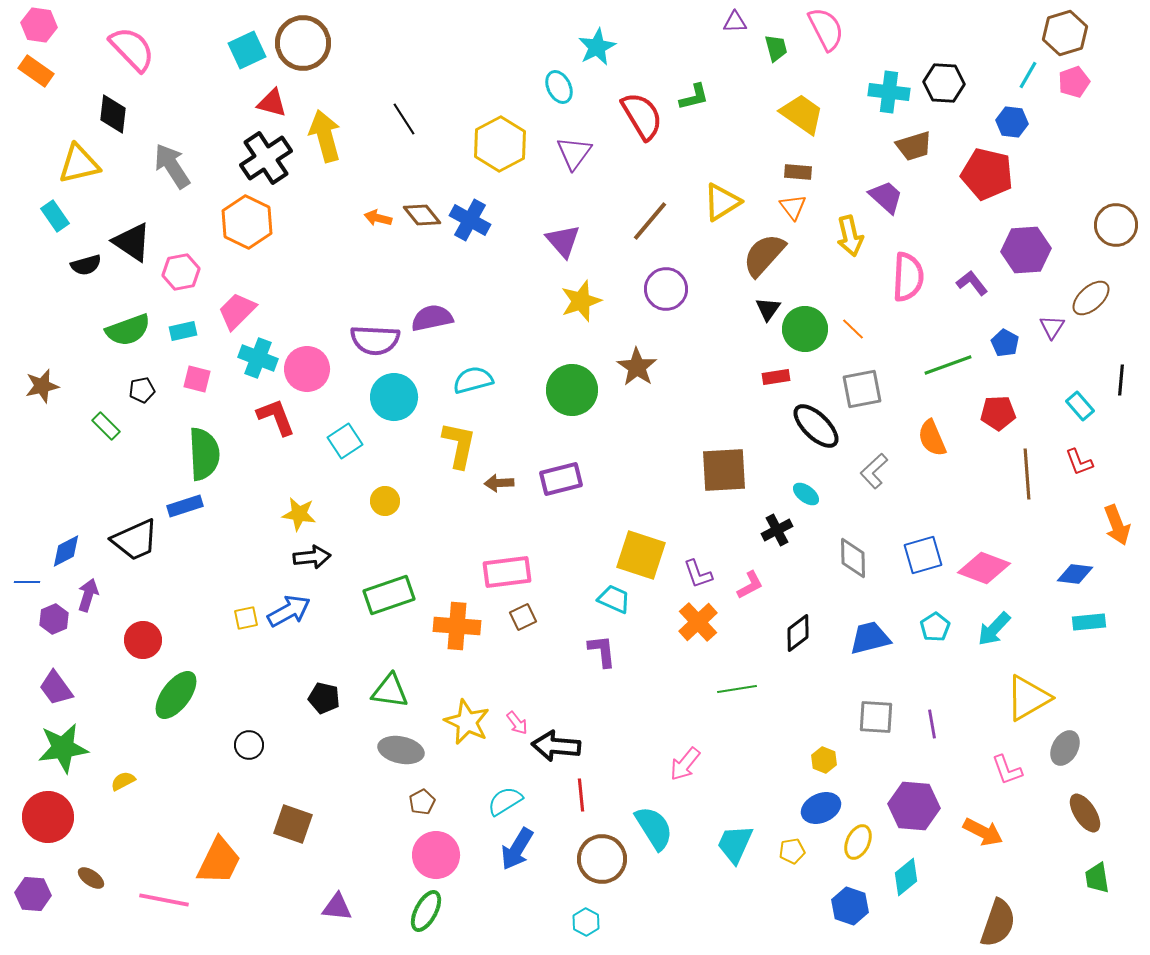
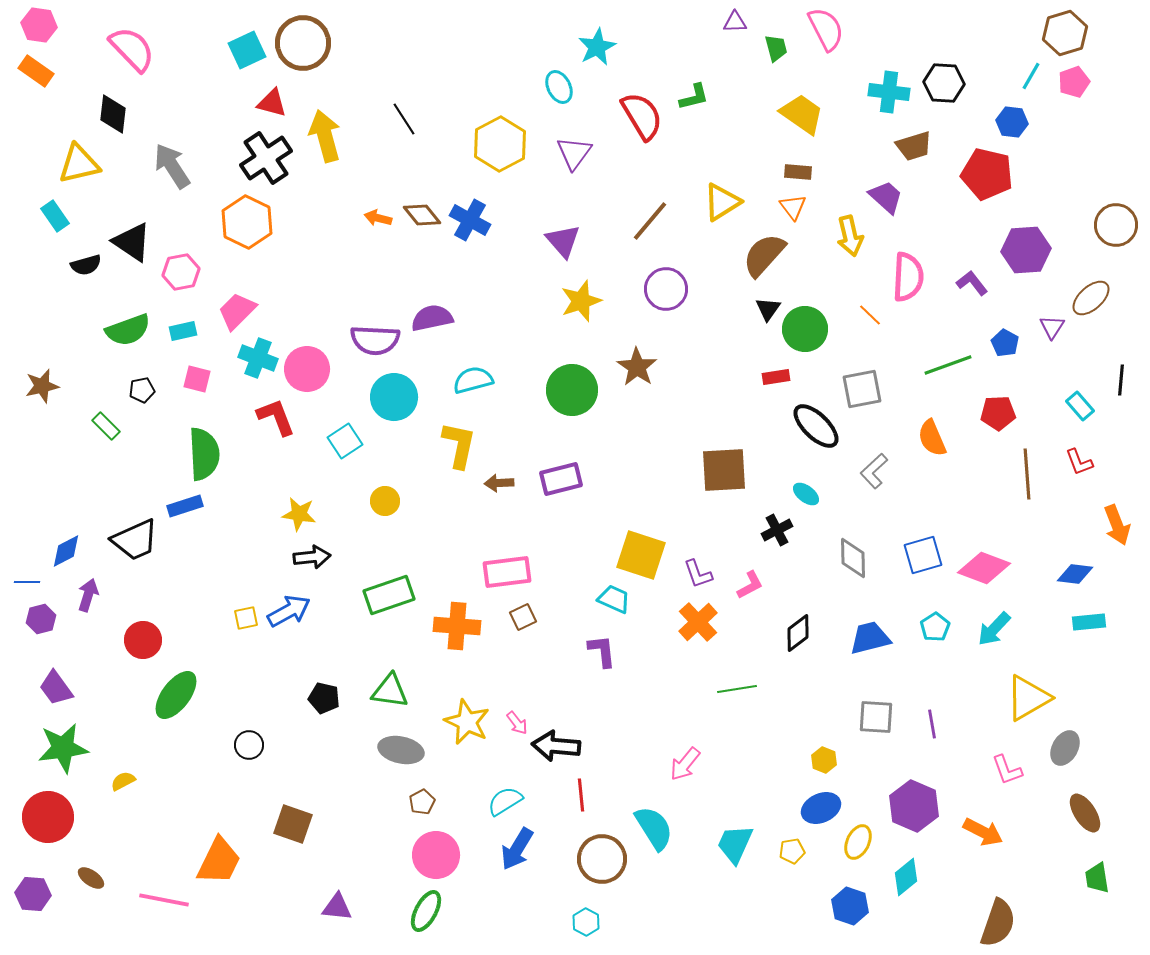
cyan line at (1028, 75): moved 3 px right, 1 px down
orange line at (853, 329): moved 17 px right, 14 px up
purple hexagon at (54, 619): moved 13 px left; rotated 8 degrees clockwise
purple hexagon at (914, 806): rotated 18 degrees clockwise
